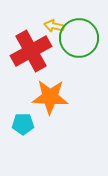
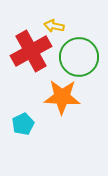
green circle: moved 19 px down
orange star: moved 12 px right
cyan pentagon: rotated 25 degrees counterclockwise
